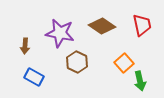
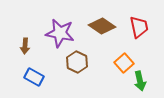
red trapezoid: moved 3 px left, 2 px down
